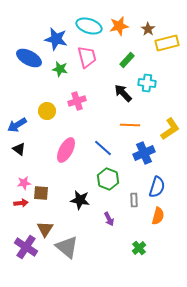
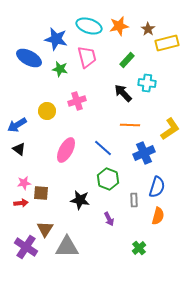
gray triangle: rotated 40 degrees counterclockwise
